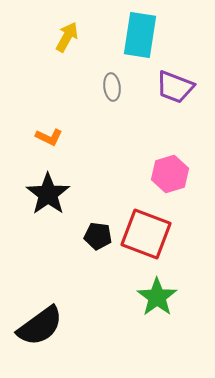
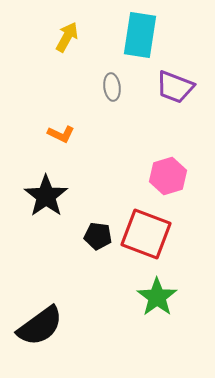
orange L-shape: moved 12 px right, 3 px up
pink hexagon: moved 2 px left, 2 px down
black star: moved 2 px left, 2 px down
